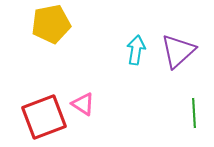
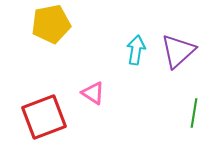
pink triangle: moved 10 px right, 11 px up
green line: rotated 12 degrees clockwise
